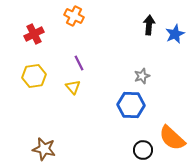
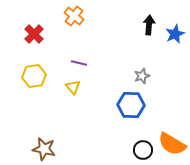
orange cross: rotated 12 degrees clockwise
red cross: rotated 18 degrees counterclockwise
purple line: rotated 49 degrees counterclockwise
orange semicircle: moved 6 px down; rotated 12 degrees counterclockwise
